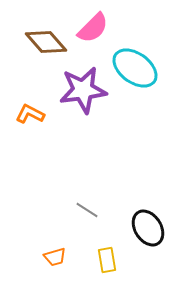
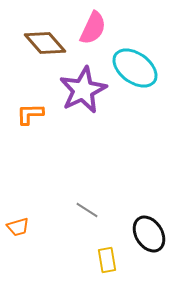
pink semicircle: rotated 20 degrees counterclockwise
brown diamond: moved 1 px left, 1 px down
purple star: rotated 18 degrees counterclockwise
orange L-shape: rotated 28 degrees counterclockwise
black ellipse: moved 1 px right, 6 px down
orange trapezoid: moved 37 px left, 30 px up
